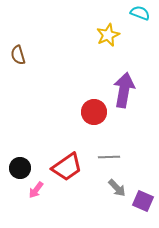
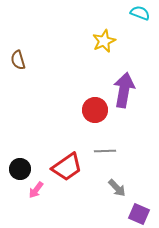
yellow star: moved 4 px left, 6 px down
brown semicircle: moved 5 px down
red circle: moved 1 px right, 2 px up
gray line: moved 4 px left, 6 px up
black circle: moved 1 px down
purple square: moved 4 px left, 13 px down
